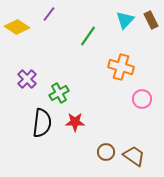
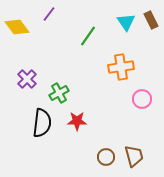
cyan triangle: moved 1 px right, 2 px down; rotated 18 degrees counterclockwise
yellow diamond: rotated 20 degrees clockwise
orange cross: rotated 25 degrees counterclockwise
red star: moved 2 px right, 1 px up
brown circle: moved 5 px down
brown trapezoid: rotated 40 degrees clockwise
